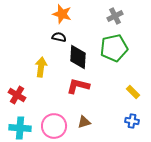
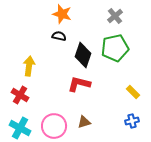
gray cross: rotated 14 degrees counterclockwise
black semicircle: moved 1 px up
green pentagon: moved 1 px right
black diamond: moved 5 px right, 2 px up; rotated 15 degrees clockwise
yellow arrow: moved 12 px left, 1 px up
red L-shape: moved 1 px right, 2 px up
red cross: moved 3 px right
blue cross: rotated 24 degrees counterclockwise
cyan cross: rotated 25 degrees clockwise
